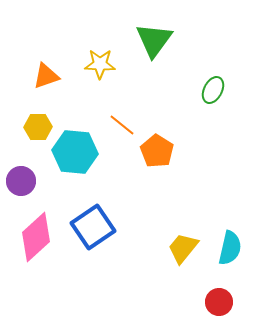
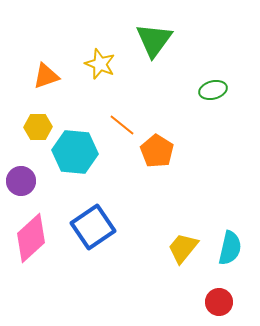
yellow star: rotated 20 degrees clockwise
green ellipse: rotated 48 degrees clockwise
pink diamond: moved 5 px left, 1 px down
